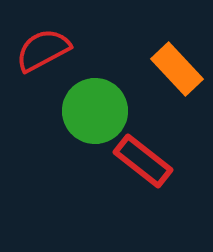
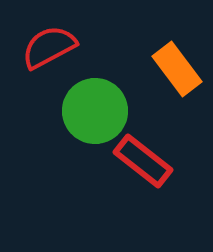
red semicircle: moved 6 px right, 3 px up
orange rectangle: rotated 6 degrees clockwise
